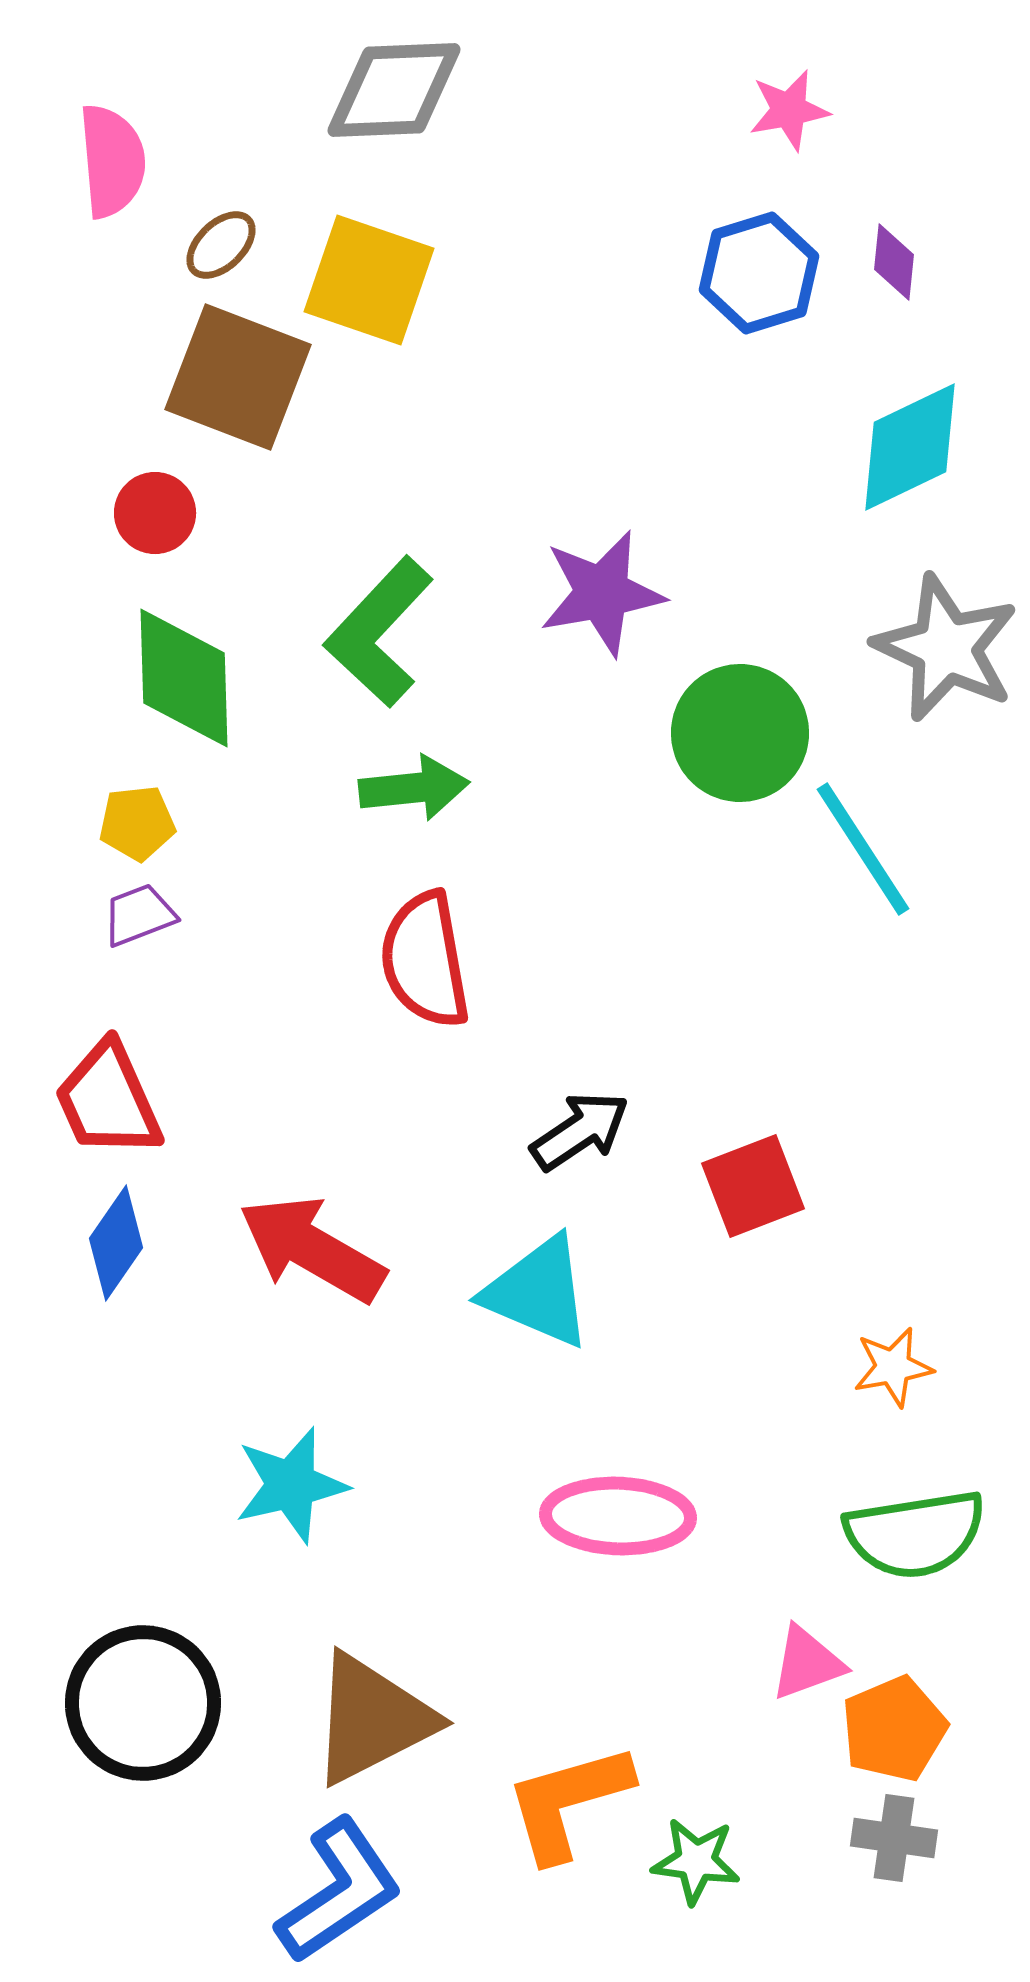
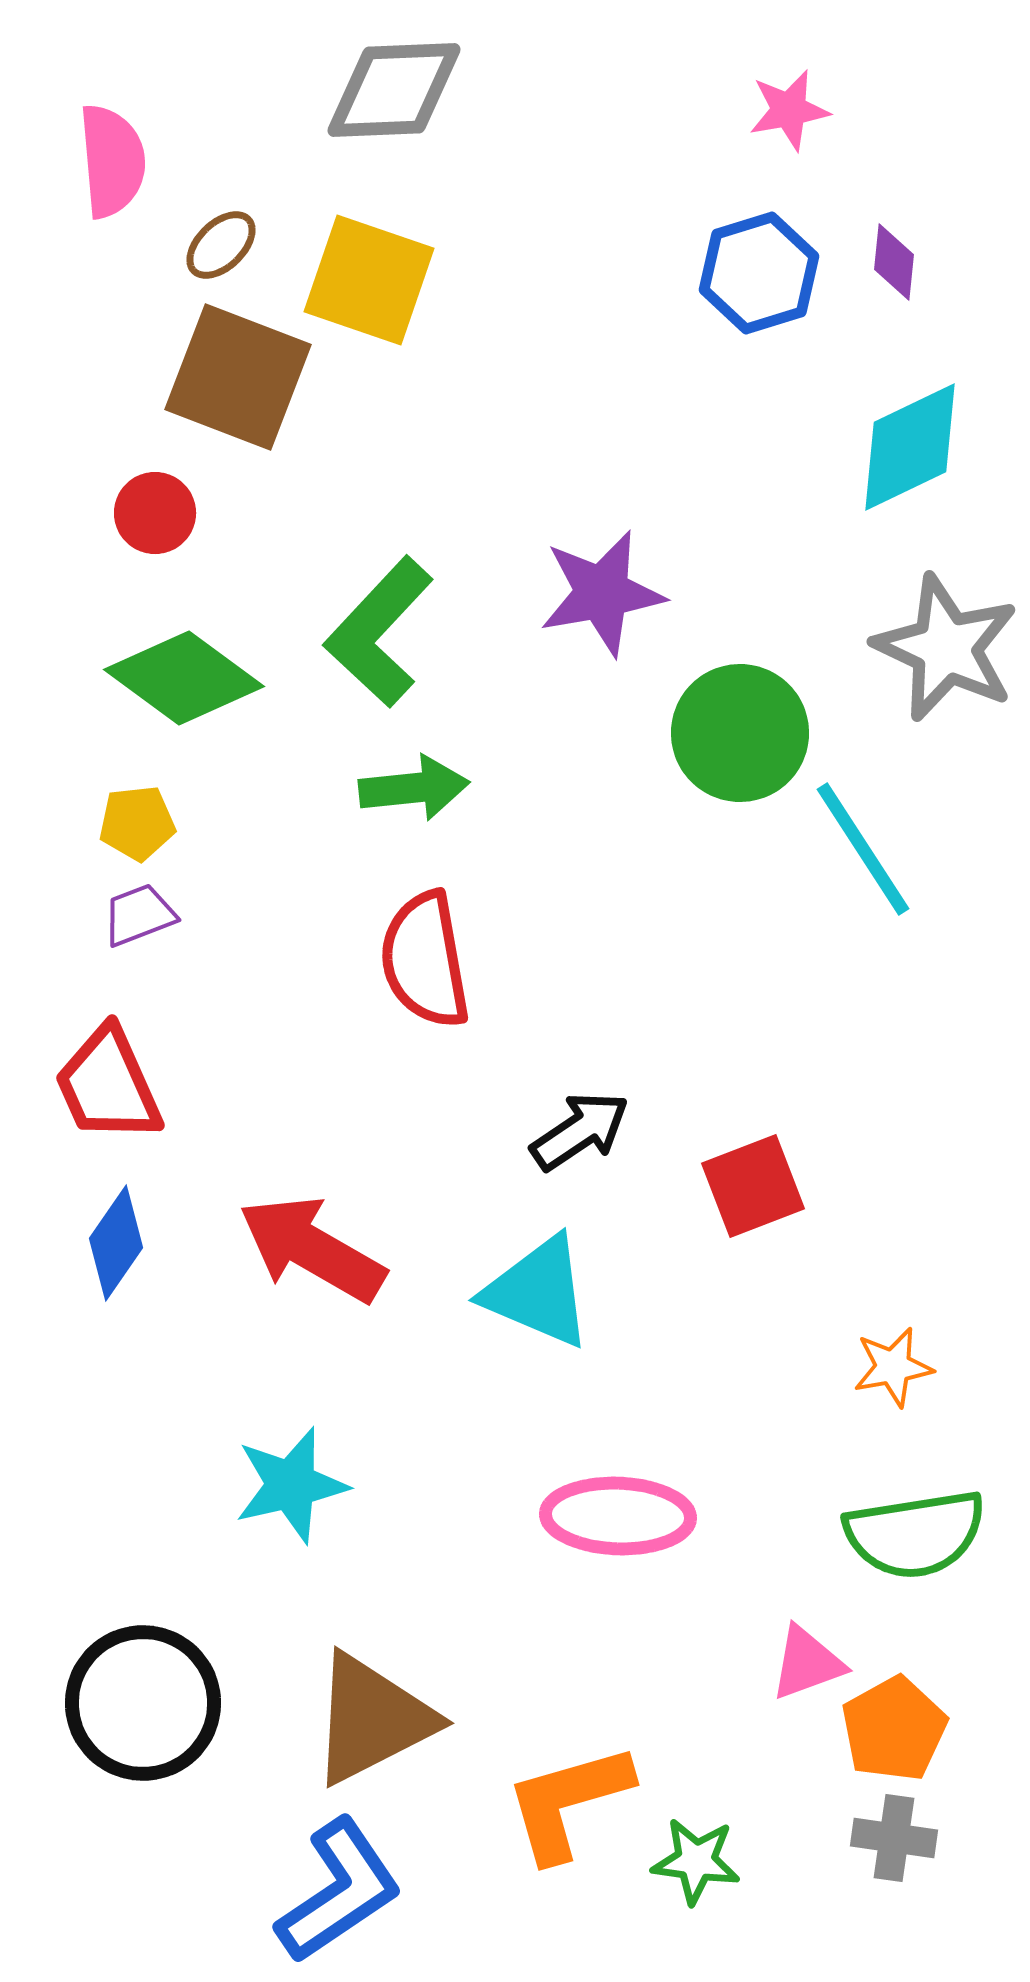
green diamond: rotated 52 degrees counterclockwise
red trapezoid: moved 15 px up
orange pentagon: rotated 6 degrees counterclockwise
